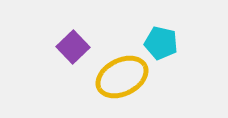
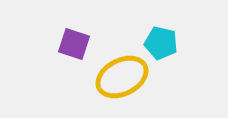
purple square: moved 1 px right, 3 px up; rotated 28 degrees counterclockwise
